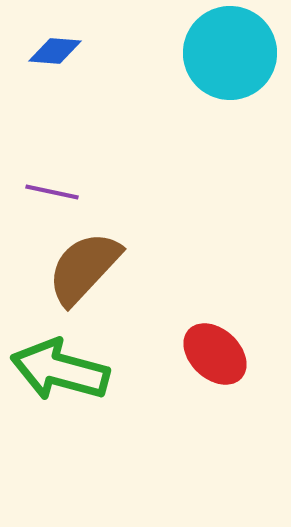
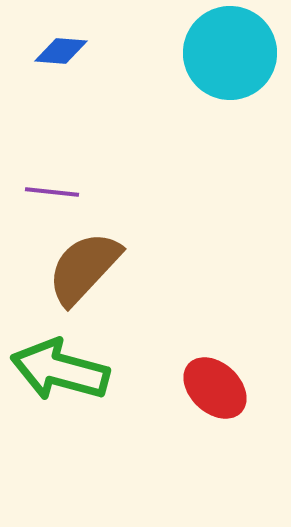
blue diamond: moved 6 px right
purple line: rotated 6 degrees counterclockwise
red ellipse: moved 34 px down
